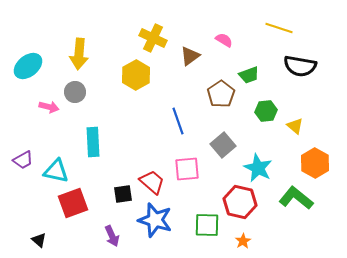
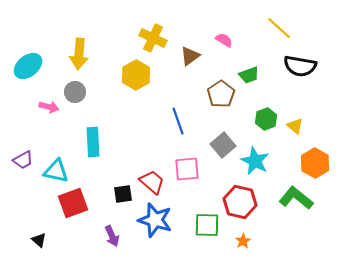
yellow line: rotated 24 degrees clockwise
green hexagon: moved 8 px down; rotated 15 degrees counterclockwise
cyan star: moved 3 px left, 7 px up
